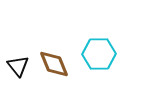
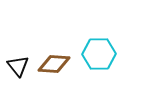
brown diamond: rotated 64 degrees counterclockwise
